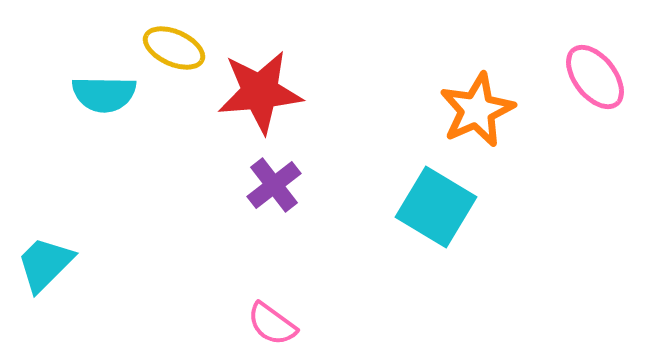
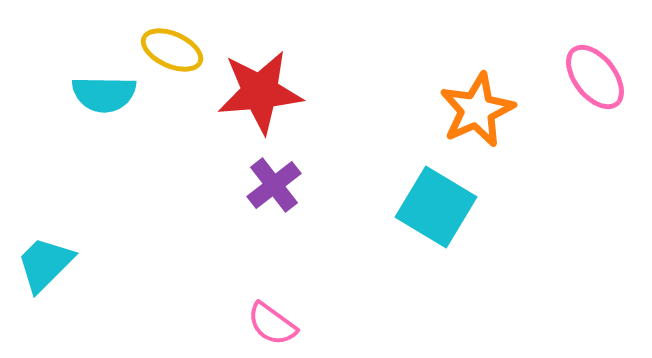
yellow ellipse: moved 2 px left, 2 px down
